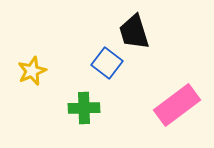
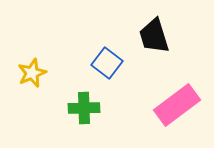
black trapezoid: moved 20 px right, 4 px down
yellow star: moved 2 px down
